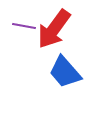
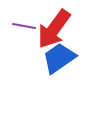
blue trapezoid: moved 6 px left, 14 px up; rotated 96 degrees clockwise
